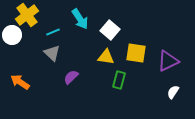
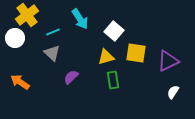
white square: moved 4 px right, 1 px down
white circle: moved 3 px right, 3 px down
yellow triangle: rotated 24 degrees counterclockwise
green rectangle: moved 6 px left; rotated 24 degrees counterclockwise
